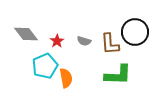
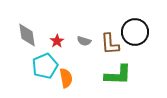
gray diamond: moved 1 px right, 1 px down; rotated 30 degrees clockwise
